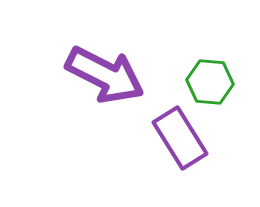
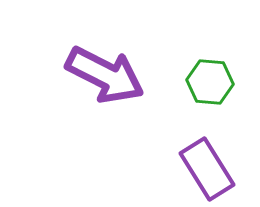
purple rectangle: moved 27 px right, 31 px down
